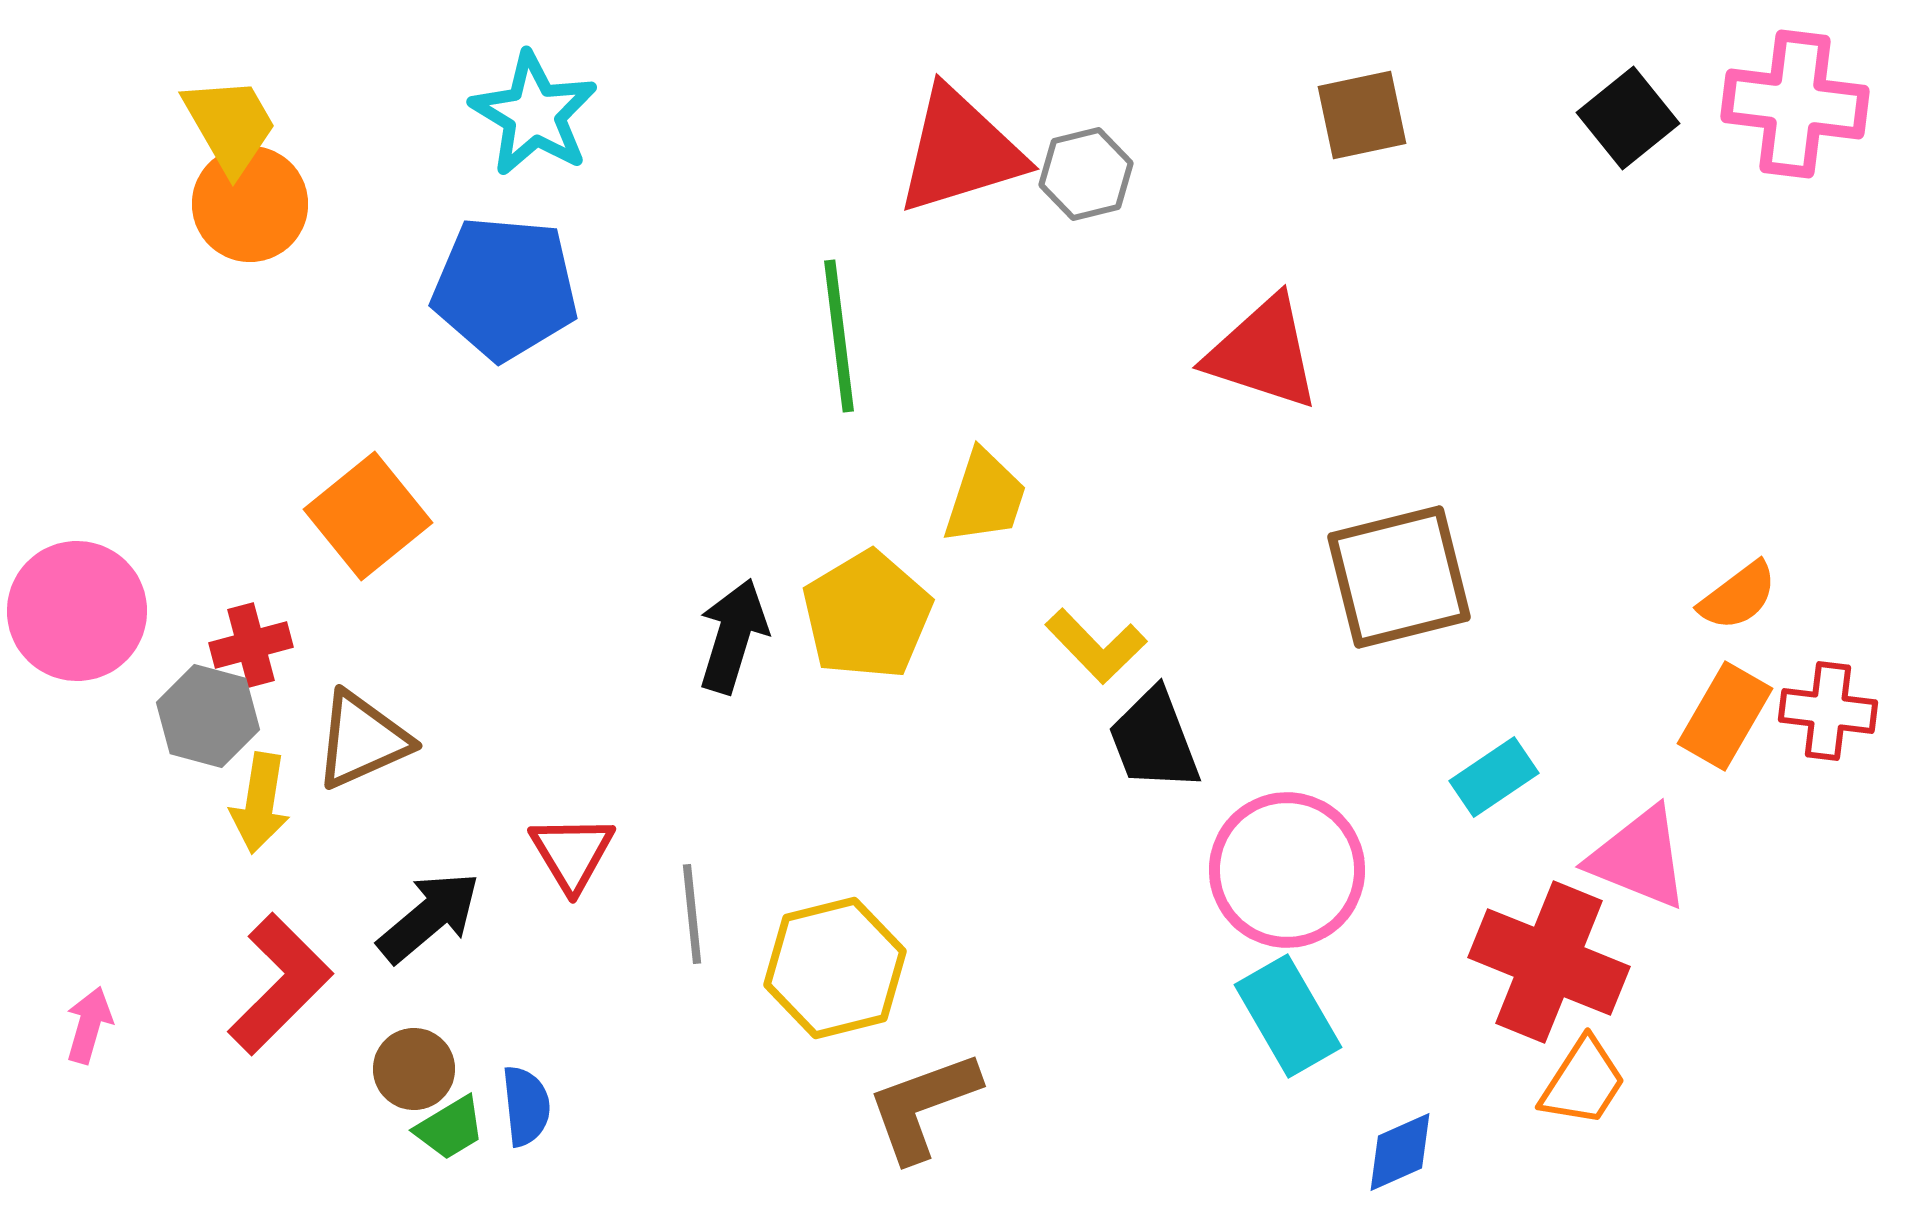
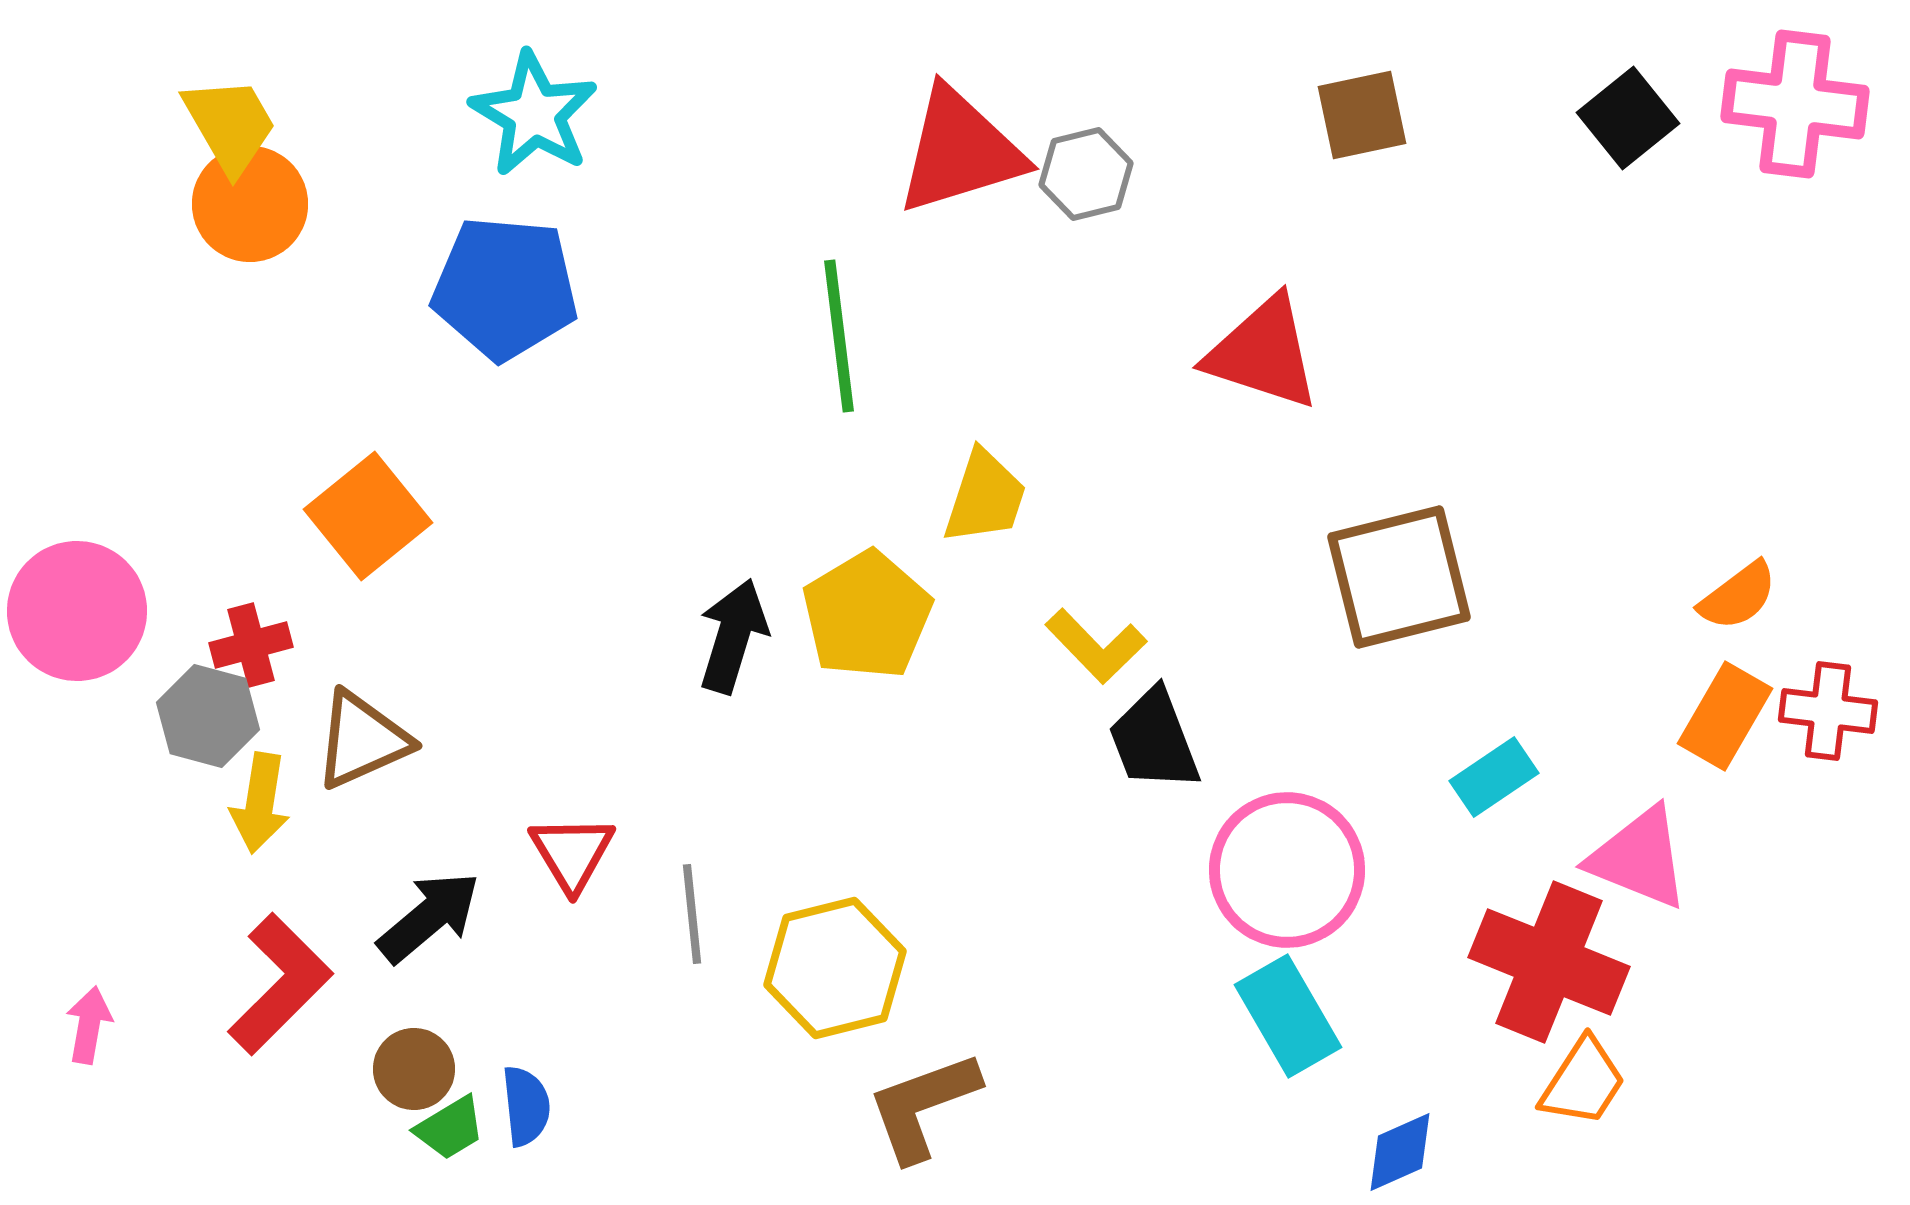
pink arrow at (89, 1025): rotated 6 degrees counterclockwise
